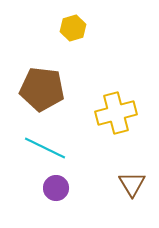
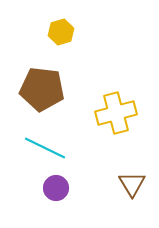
yellow hexagon: moved 12 px left, 4 px down
